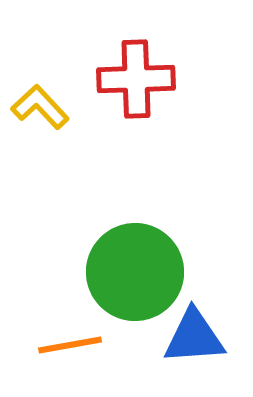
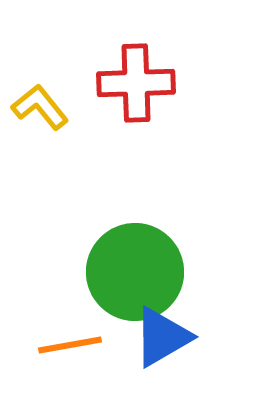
red cross: moved 4 px down
yellow L-shape: rotated 4 degrees clockwise
blue triangle: moved 32 px left; rotated 26 degrees counterclockwise
